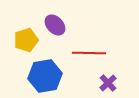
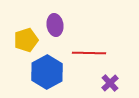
purple ellipse: rotated 35 degrees clockwise
blue hexagon: moved 2 px right, 4 px up; rotated 20 degrees counterclockwise
purple cross: moved 2 px right
